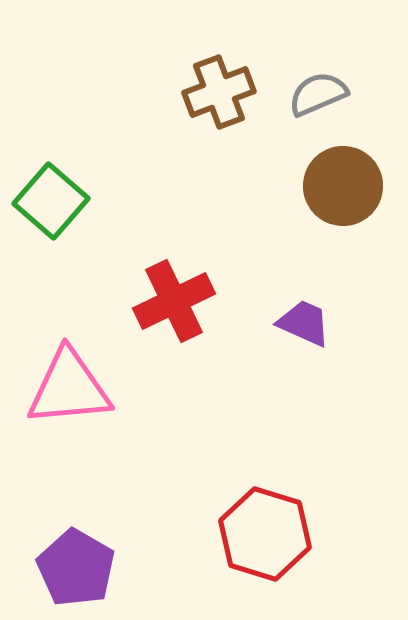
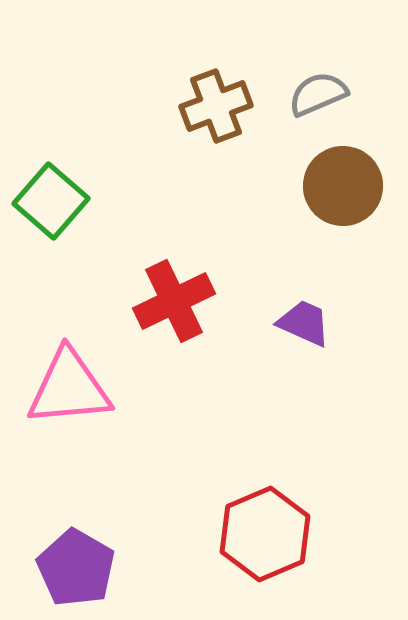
brown cross: moved 3 px left, 14 px down
red hexagon: rotated 20 degrees clockwise
